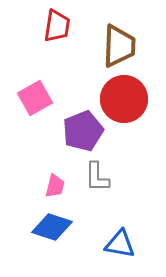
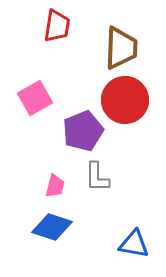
brown trapezoid: moved 2 px right, 2 px down
red circle: moved 1 px right, 1 px down
blue triangle: moved 14 px right
